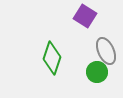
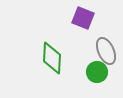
purple square: moved 2 px left, 2 px down; rotated 10 degrees counterclockwise
green diamond: rotated 16 degrees counterclockwise
